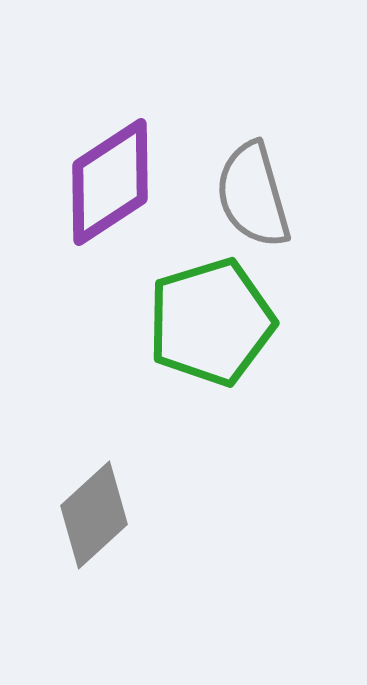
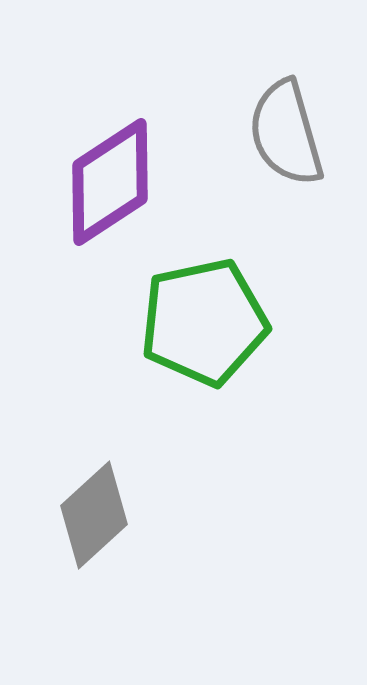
gray semicircle: moved 33 px right, 62 px up
green pentagon: moved 7 px left; rotated 5 degrees clockwise
